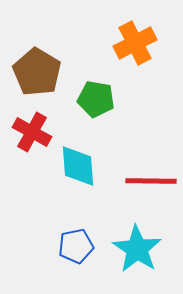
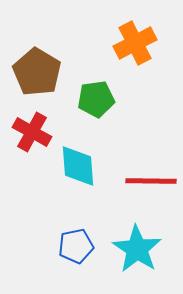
green pentagon: rotated 18 degrees counterclockwise
